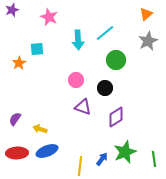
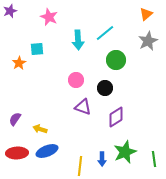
purple star: moved 2 px left, 1 px down
blue arrow: rotated 144 degrees clockwise
